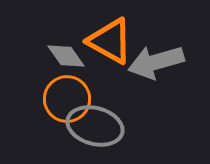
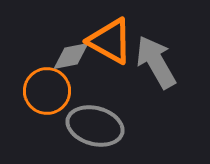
gray diamond: moved 5 px right; rotated 66 degrees counterclockwise
gray arrow: rotated 76 degrees clockwise
orange circle: moved 20 px left, 8 px up
